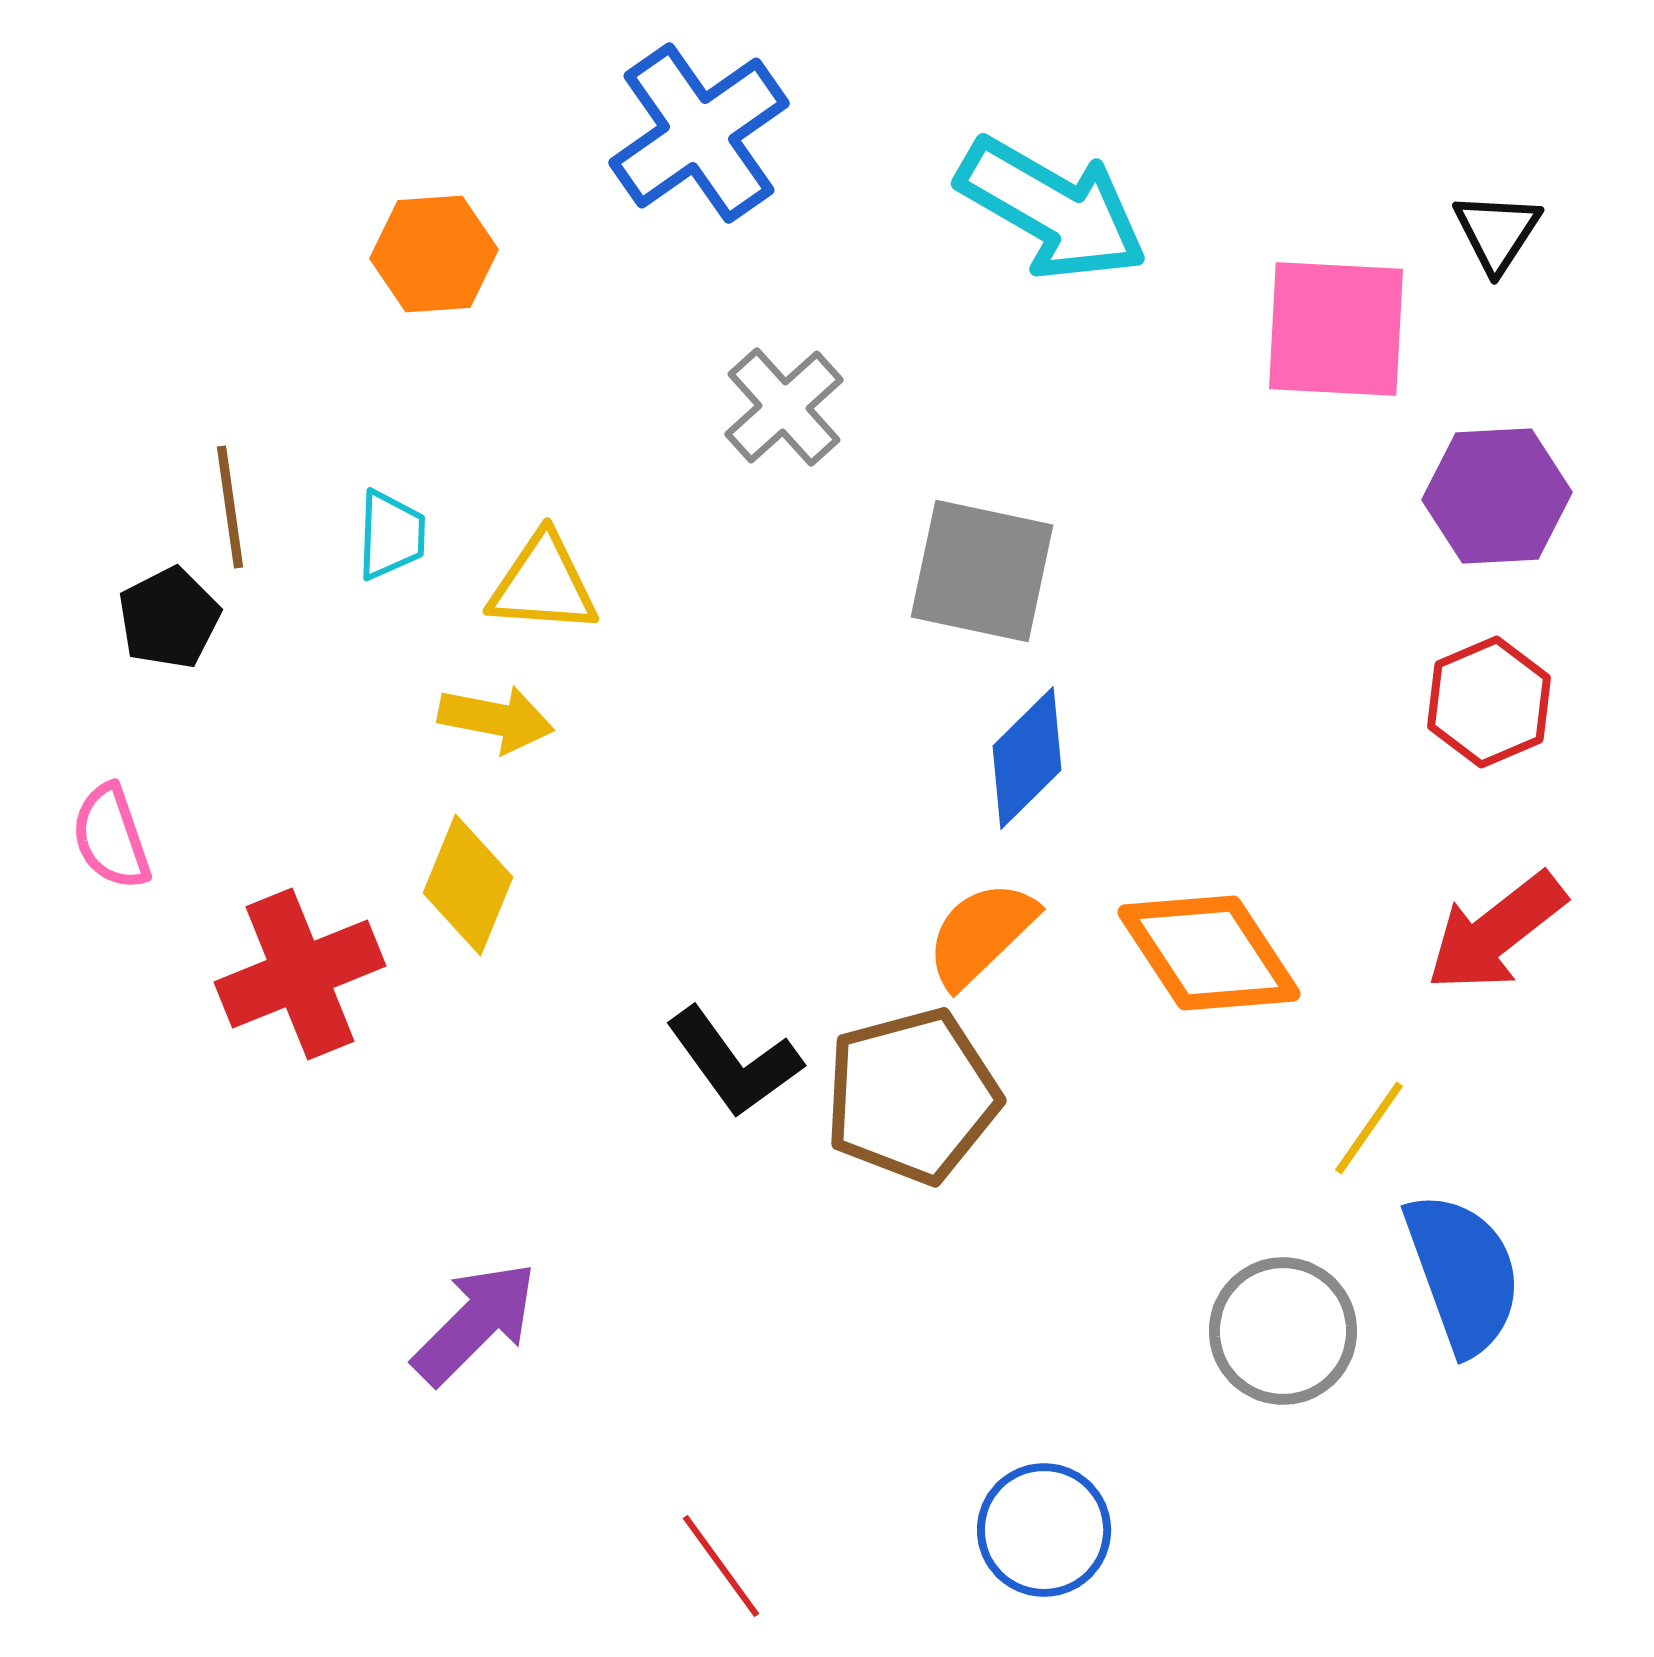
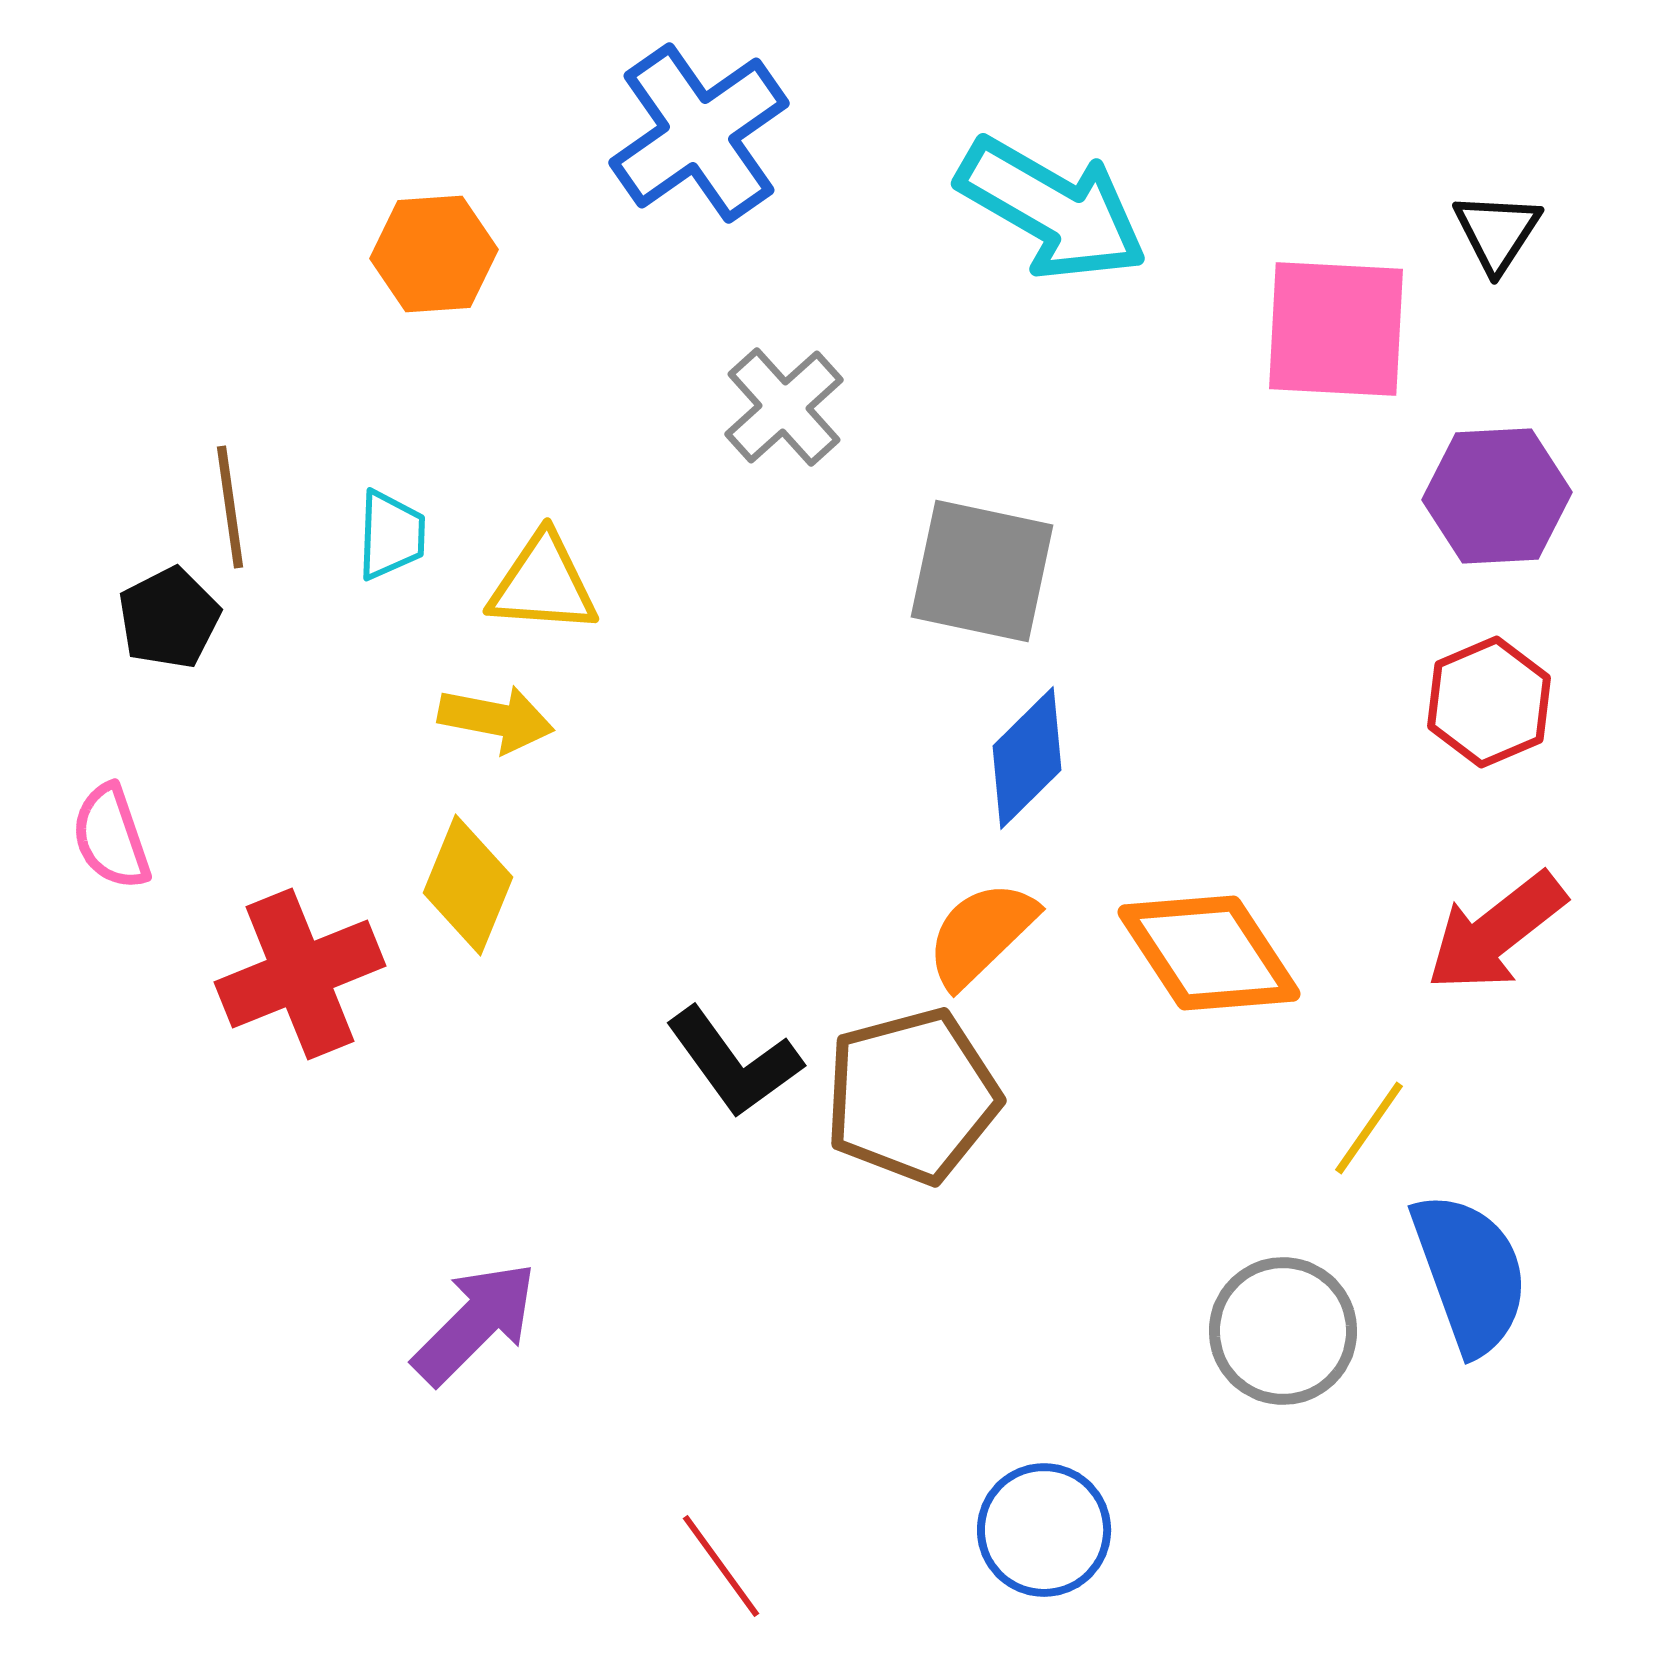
blue semicircle: moved 7 px right
